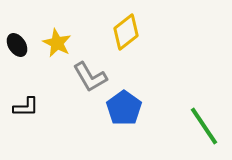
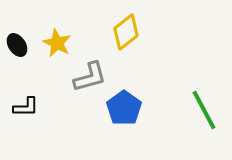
gray L-shape: rotated 75 degrees counterclockwise
green line: moved 16 px up; rotated 6 degrees clockwise
